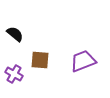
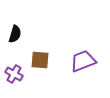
black semicircle: rotated 66 degrees clockwise
